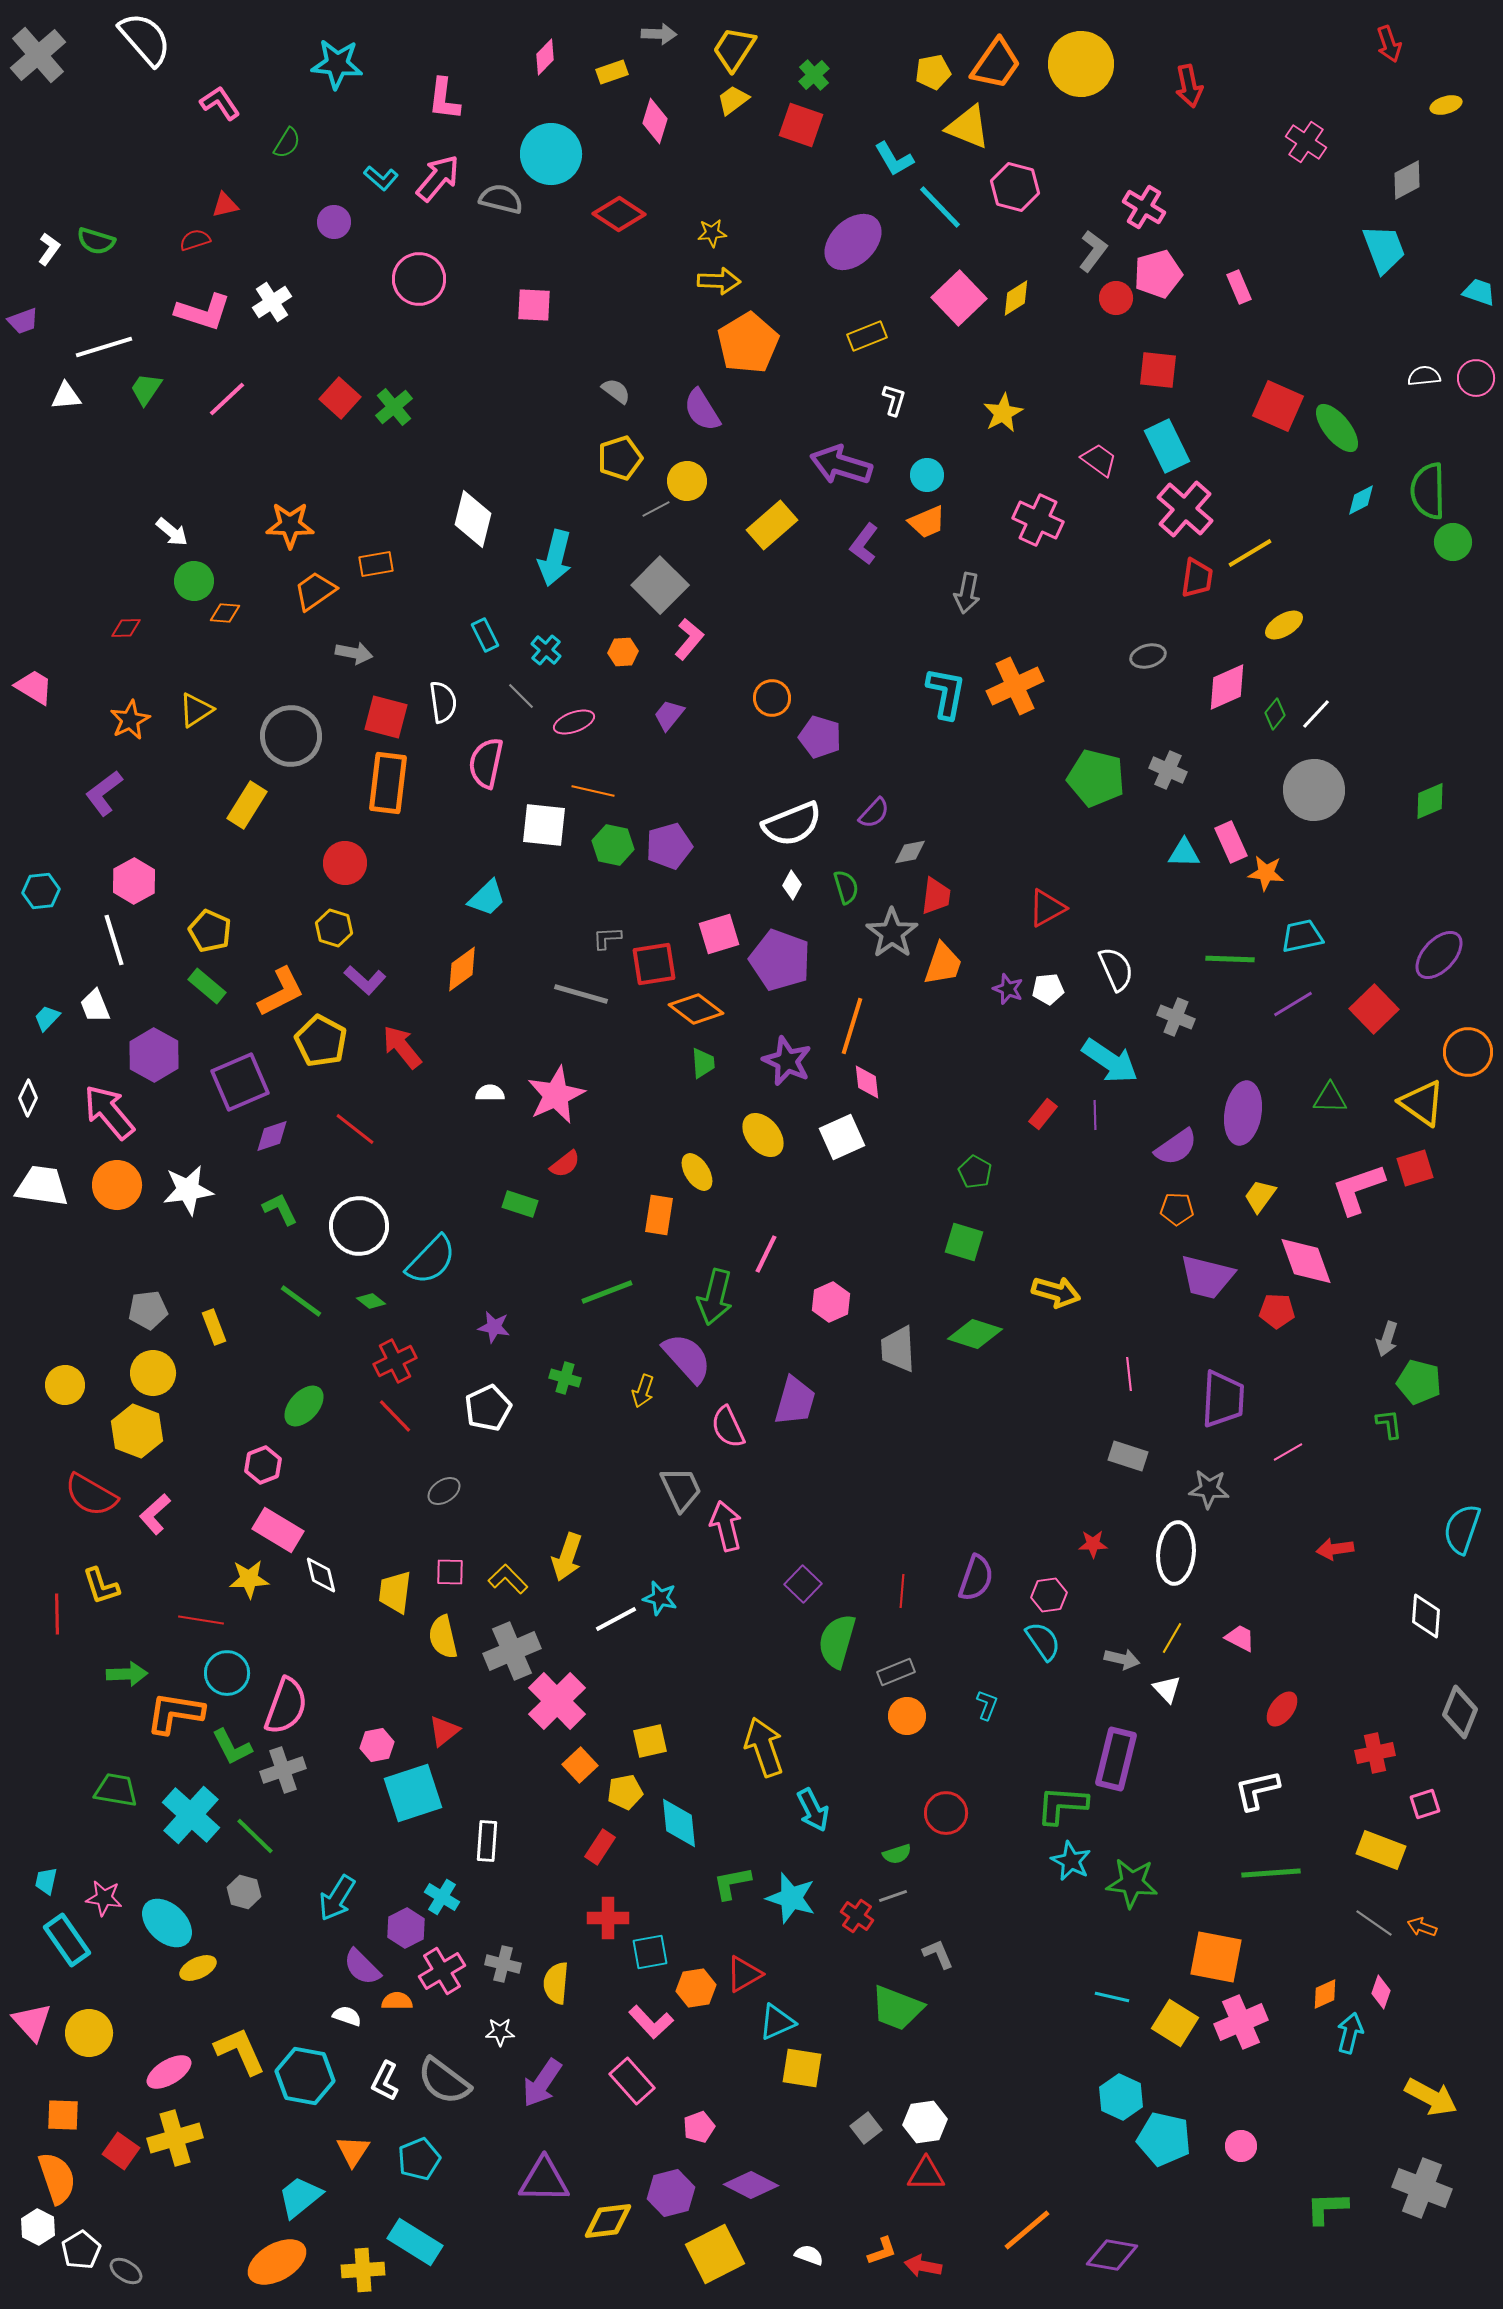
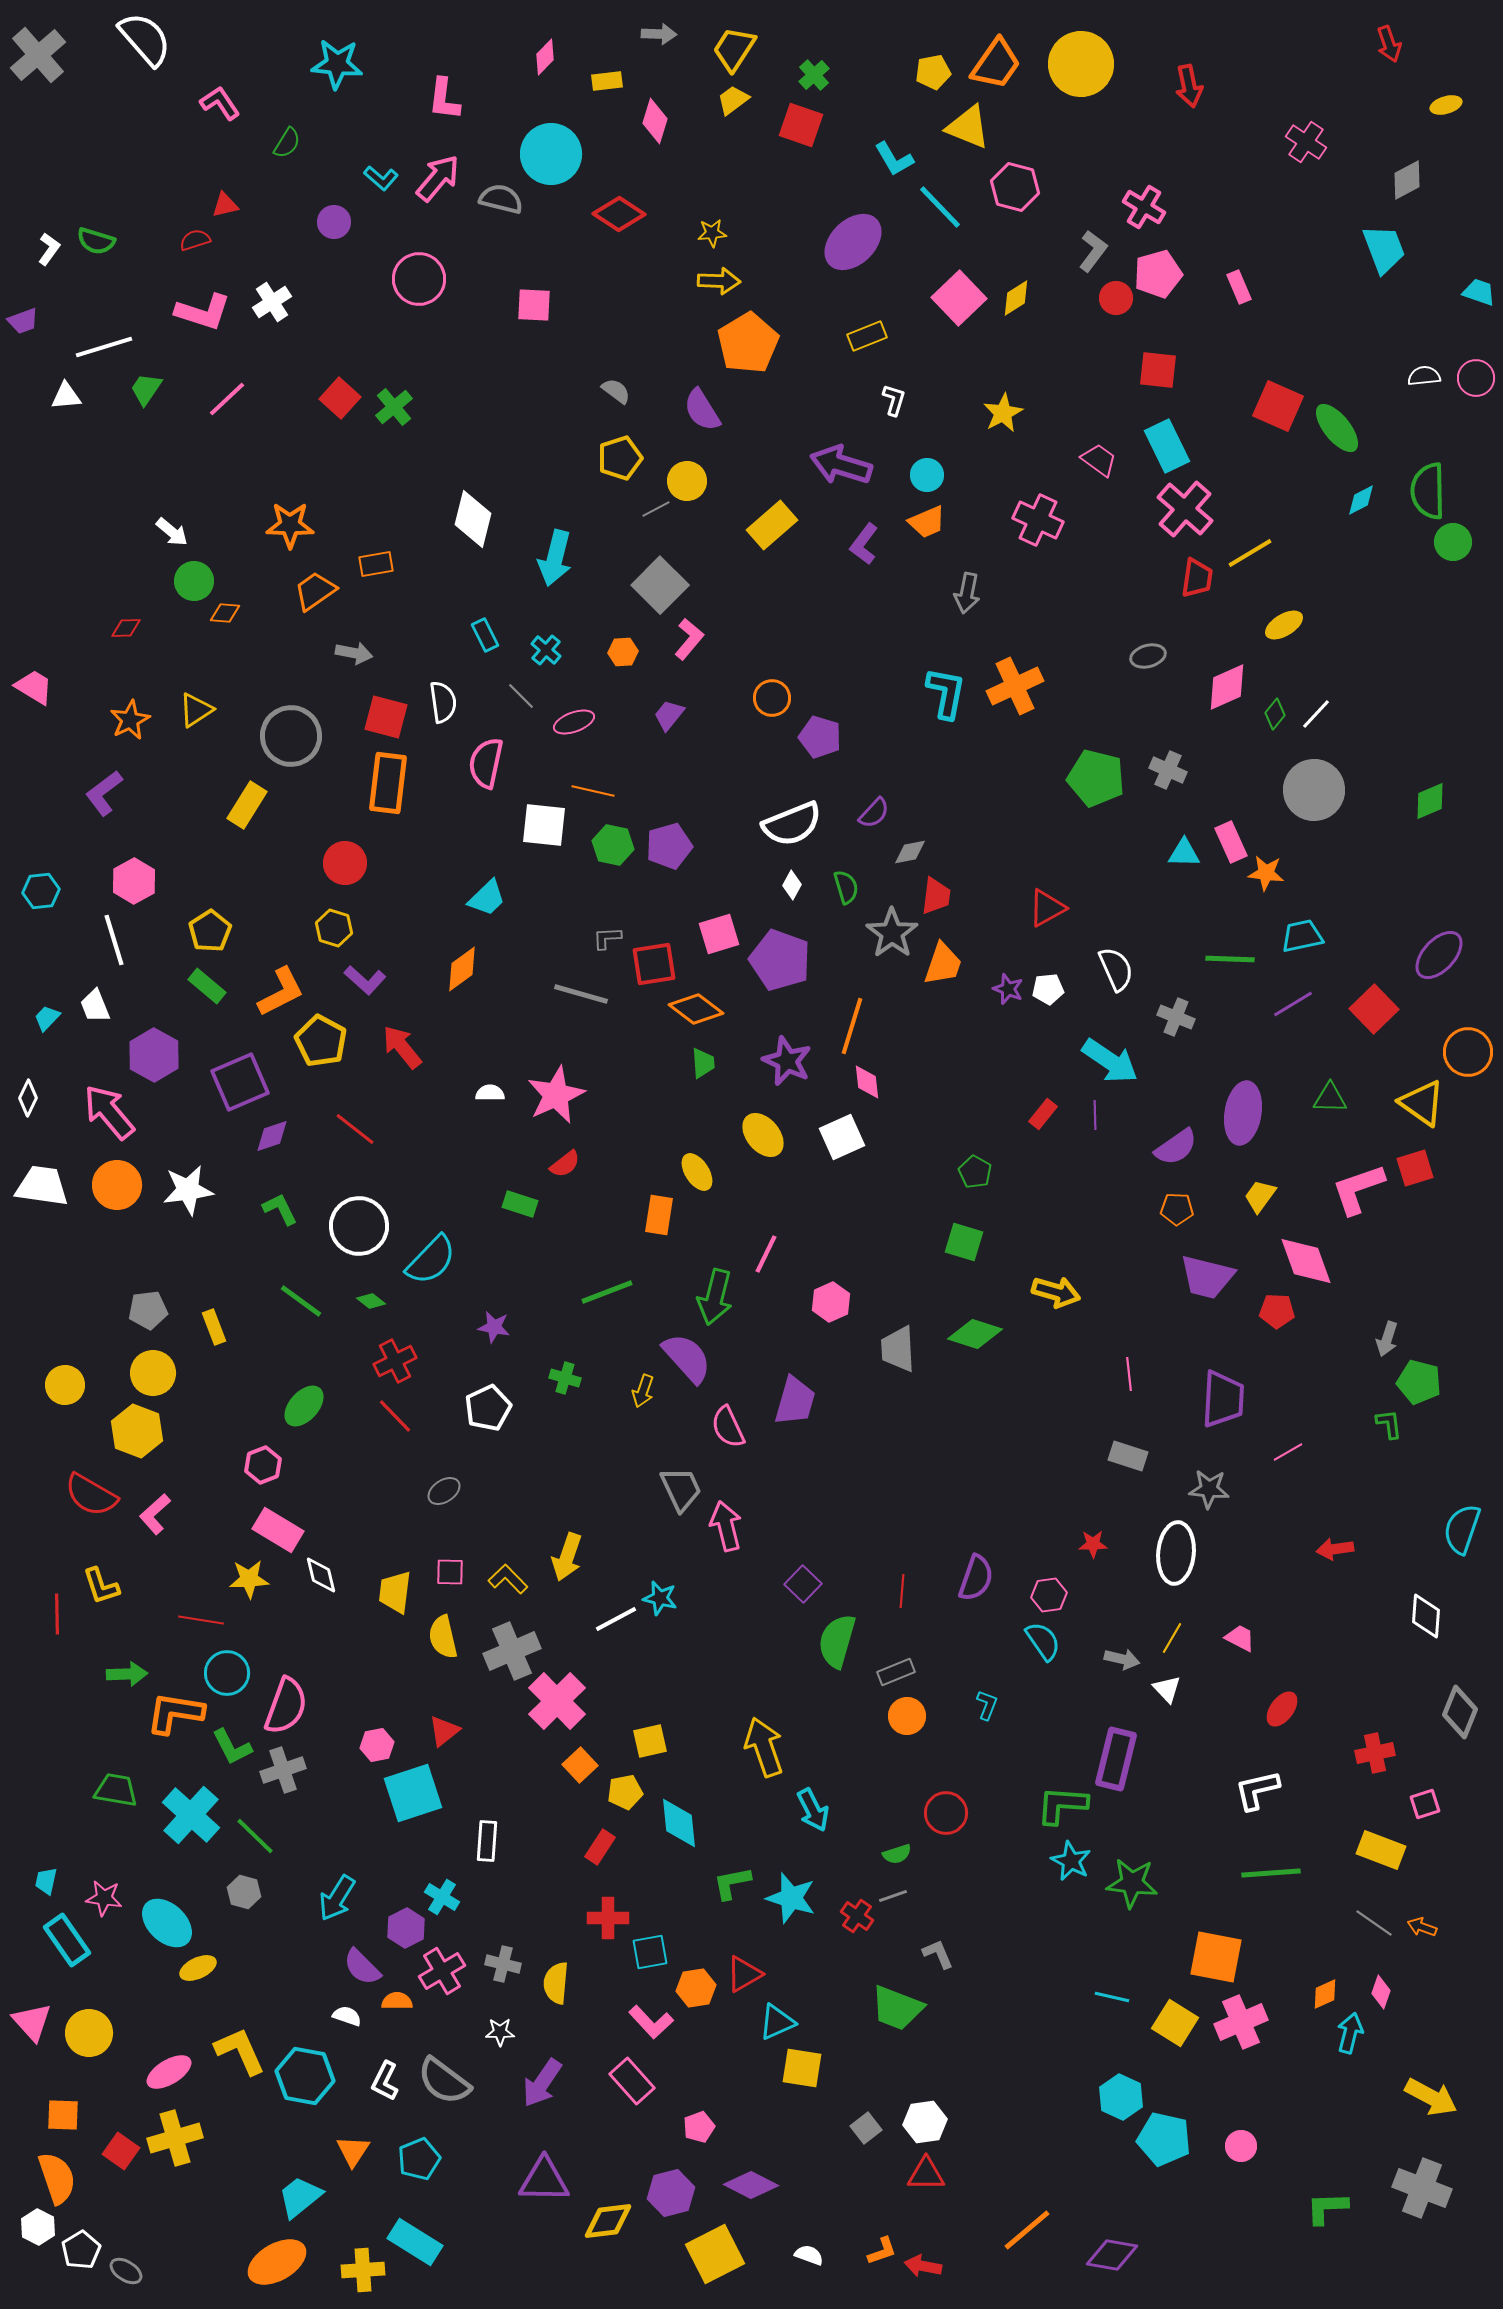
yellow rectangle at (612, 72): moved 5 px left, 9 px down; rotated 12 degrees clockwise
yellow pentagon at (210, 931): rotated 15 degrees clockwise
